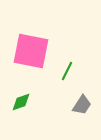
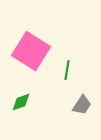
pink square: rotated 21 degrees clockwise
green line: moved 1 px up; rotated 18 degrees counterclockwise
